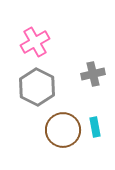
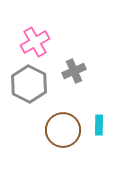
gray cross: moved 19 px left, 3 px up; rotated 10 degrees counterclockwise
gray hexagon: moved 8 px left, 3 px up
cyan rectangle: moved 4 px right, 2 px up; rotated 12 degrees clockwise
